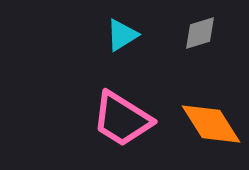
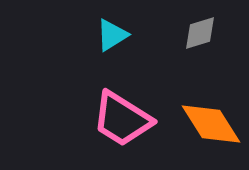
cyan triangle: moved 10 px left
